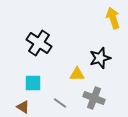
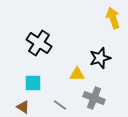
gray line: moved 2 px down
